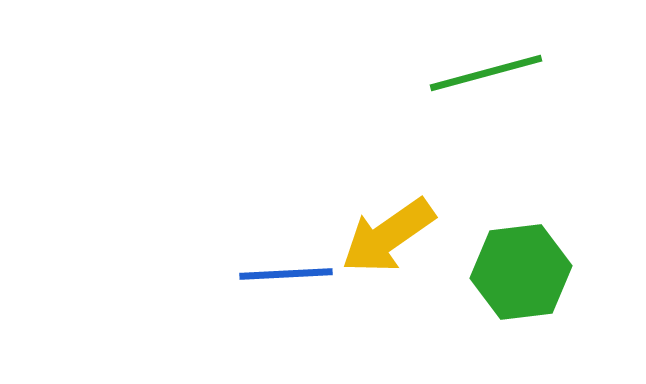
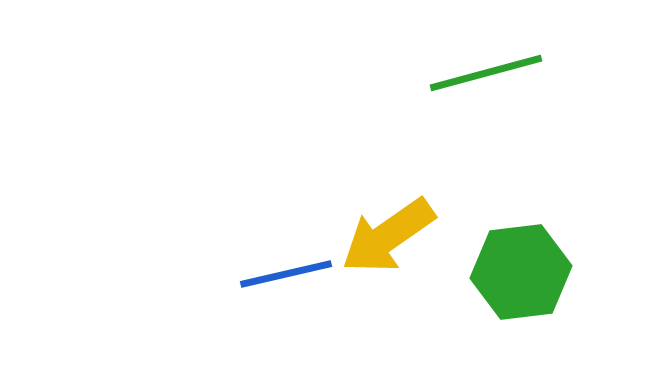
blue line: rotated 10 degrees counterclockwise
